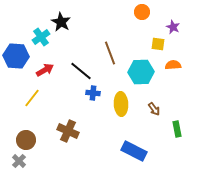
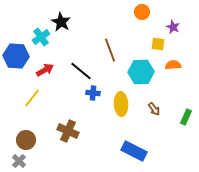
brown line: moved 3 px up
green rectangle: moved 9 px right, 12 px up; rotated 35 degrees clockwise
